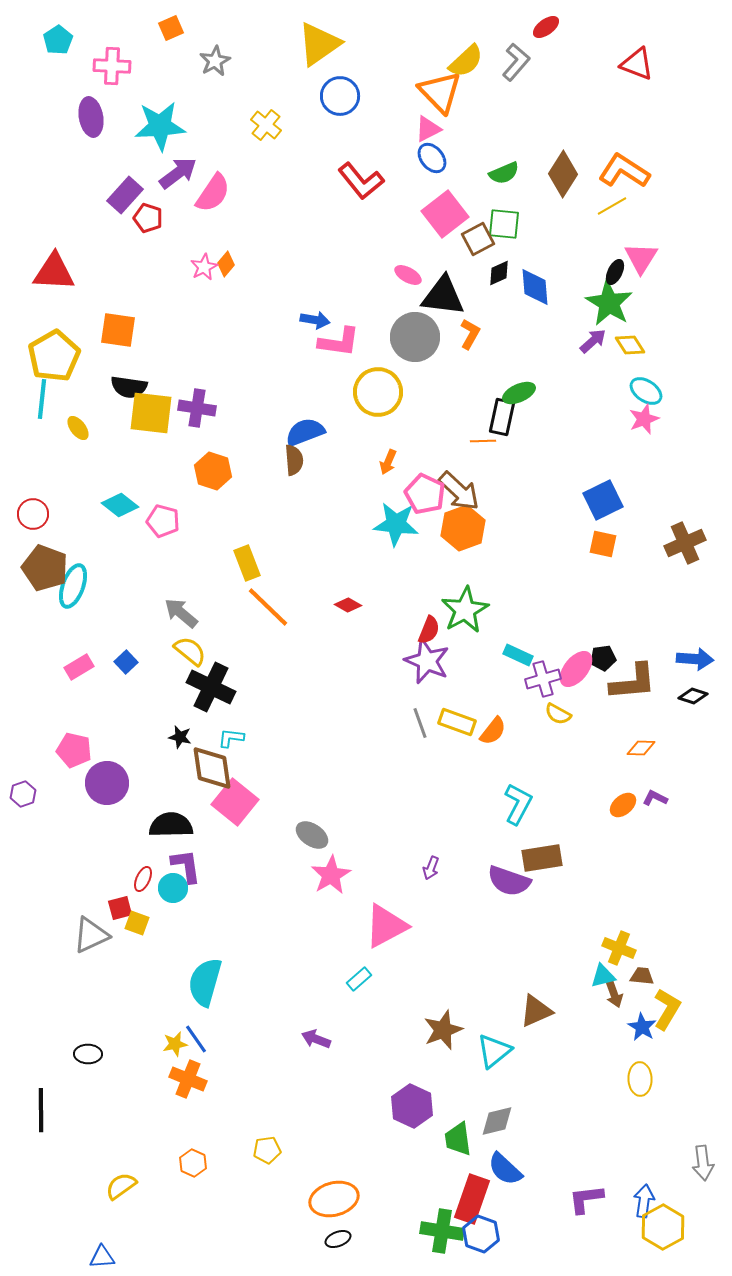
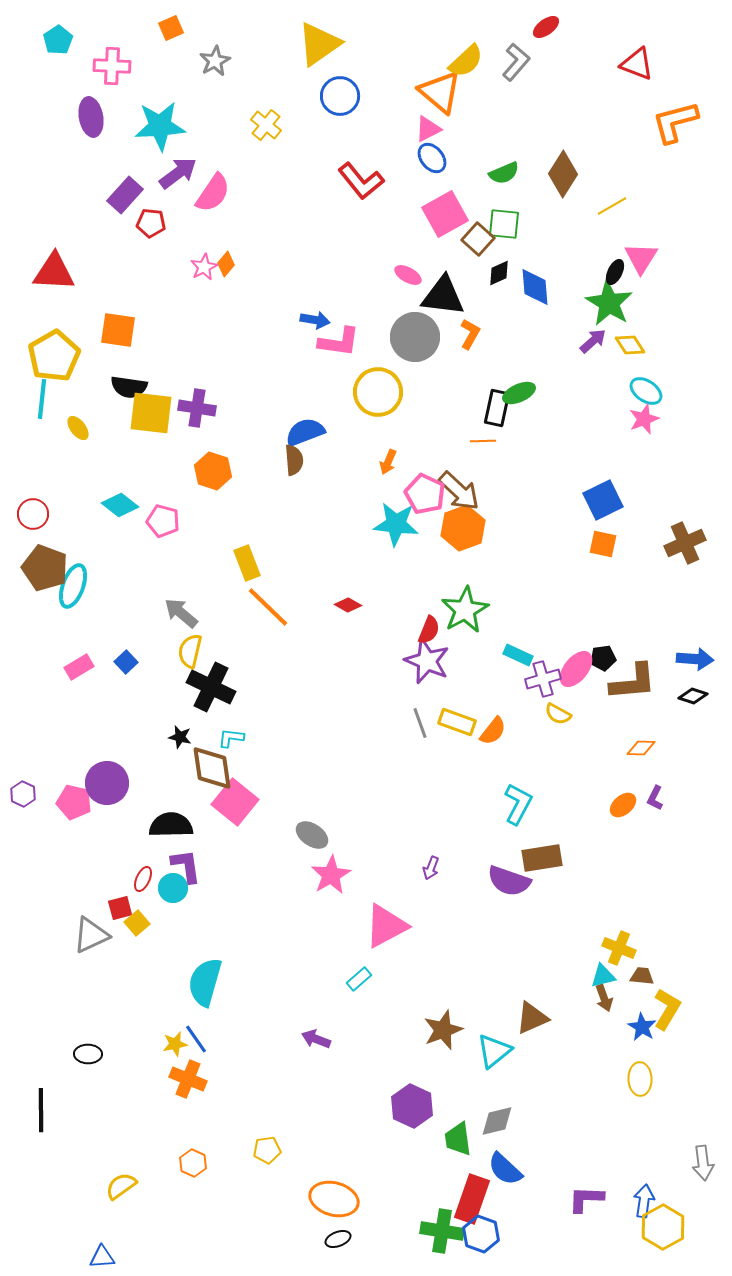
orange triangle at (440, 92): rotated 6 degrees counterclockwise
orange L-shape at (624, 171): moved 51 px right, 49 px up; rotated 48 degrees counterclockwise
pink square at (445, 214): rotated 9 degrees clockwise
red pentagon at (148, 218): moved 3 px right, 5 px down; rotated 12 degrees counterclockwise
brown square at (478, 239): rotated 20 degrees counterclockwise
black rectangle at (502, 417): moved 5 px left, 9 px up
yellow semicircle at (190, 651): rotated 116 degrees counterclockwise
pink pentagon at (74, 750): moved 52 px down
purple hexagon at (23, 794): rotated 15 degrees counterclockwise
purple L-shape at (655, 798): rotated 90 degrees counterclockwise
yellow square at (137, 923): rotated 30 degrees clockwise
brown arrow at (614, 994): moved 10 px left, 4 px down
brown triangle at (536, 1011): moved 4 px left, 7 px down
orange ellipse at (334, 1199): rotated 30 degrees clockwise
purple L-shape at (586, 1199): rotated 9 degrees clockwise
